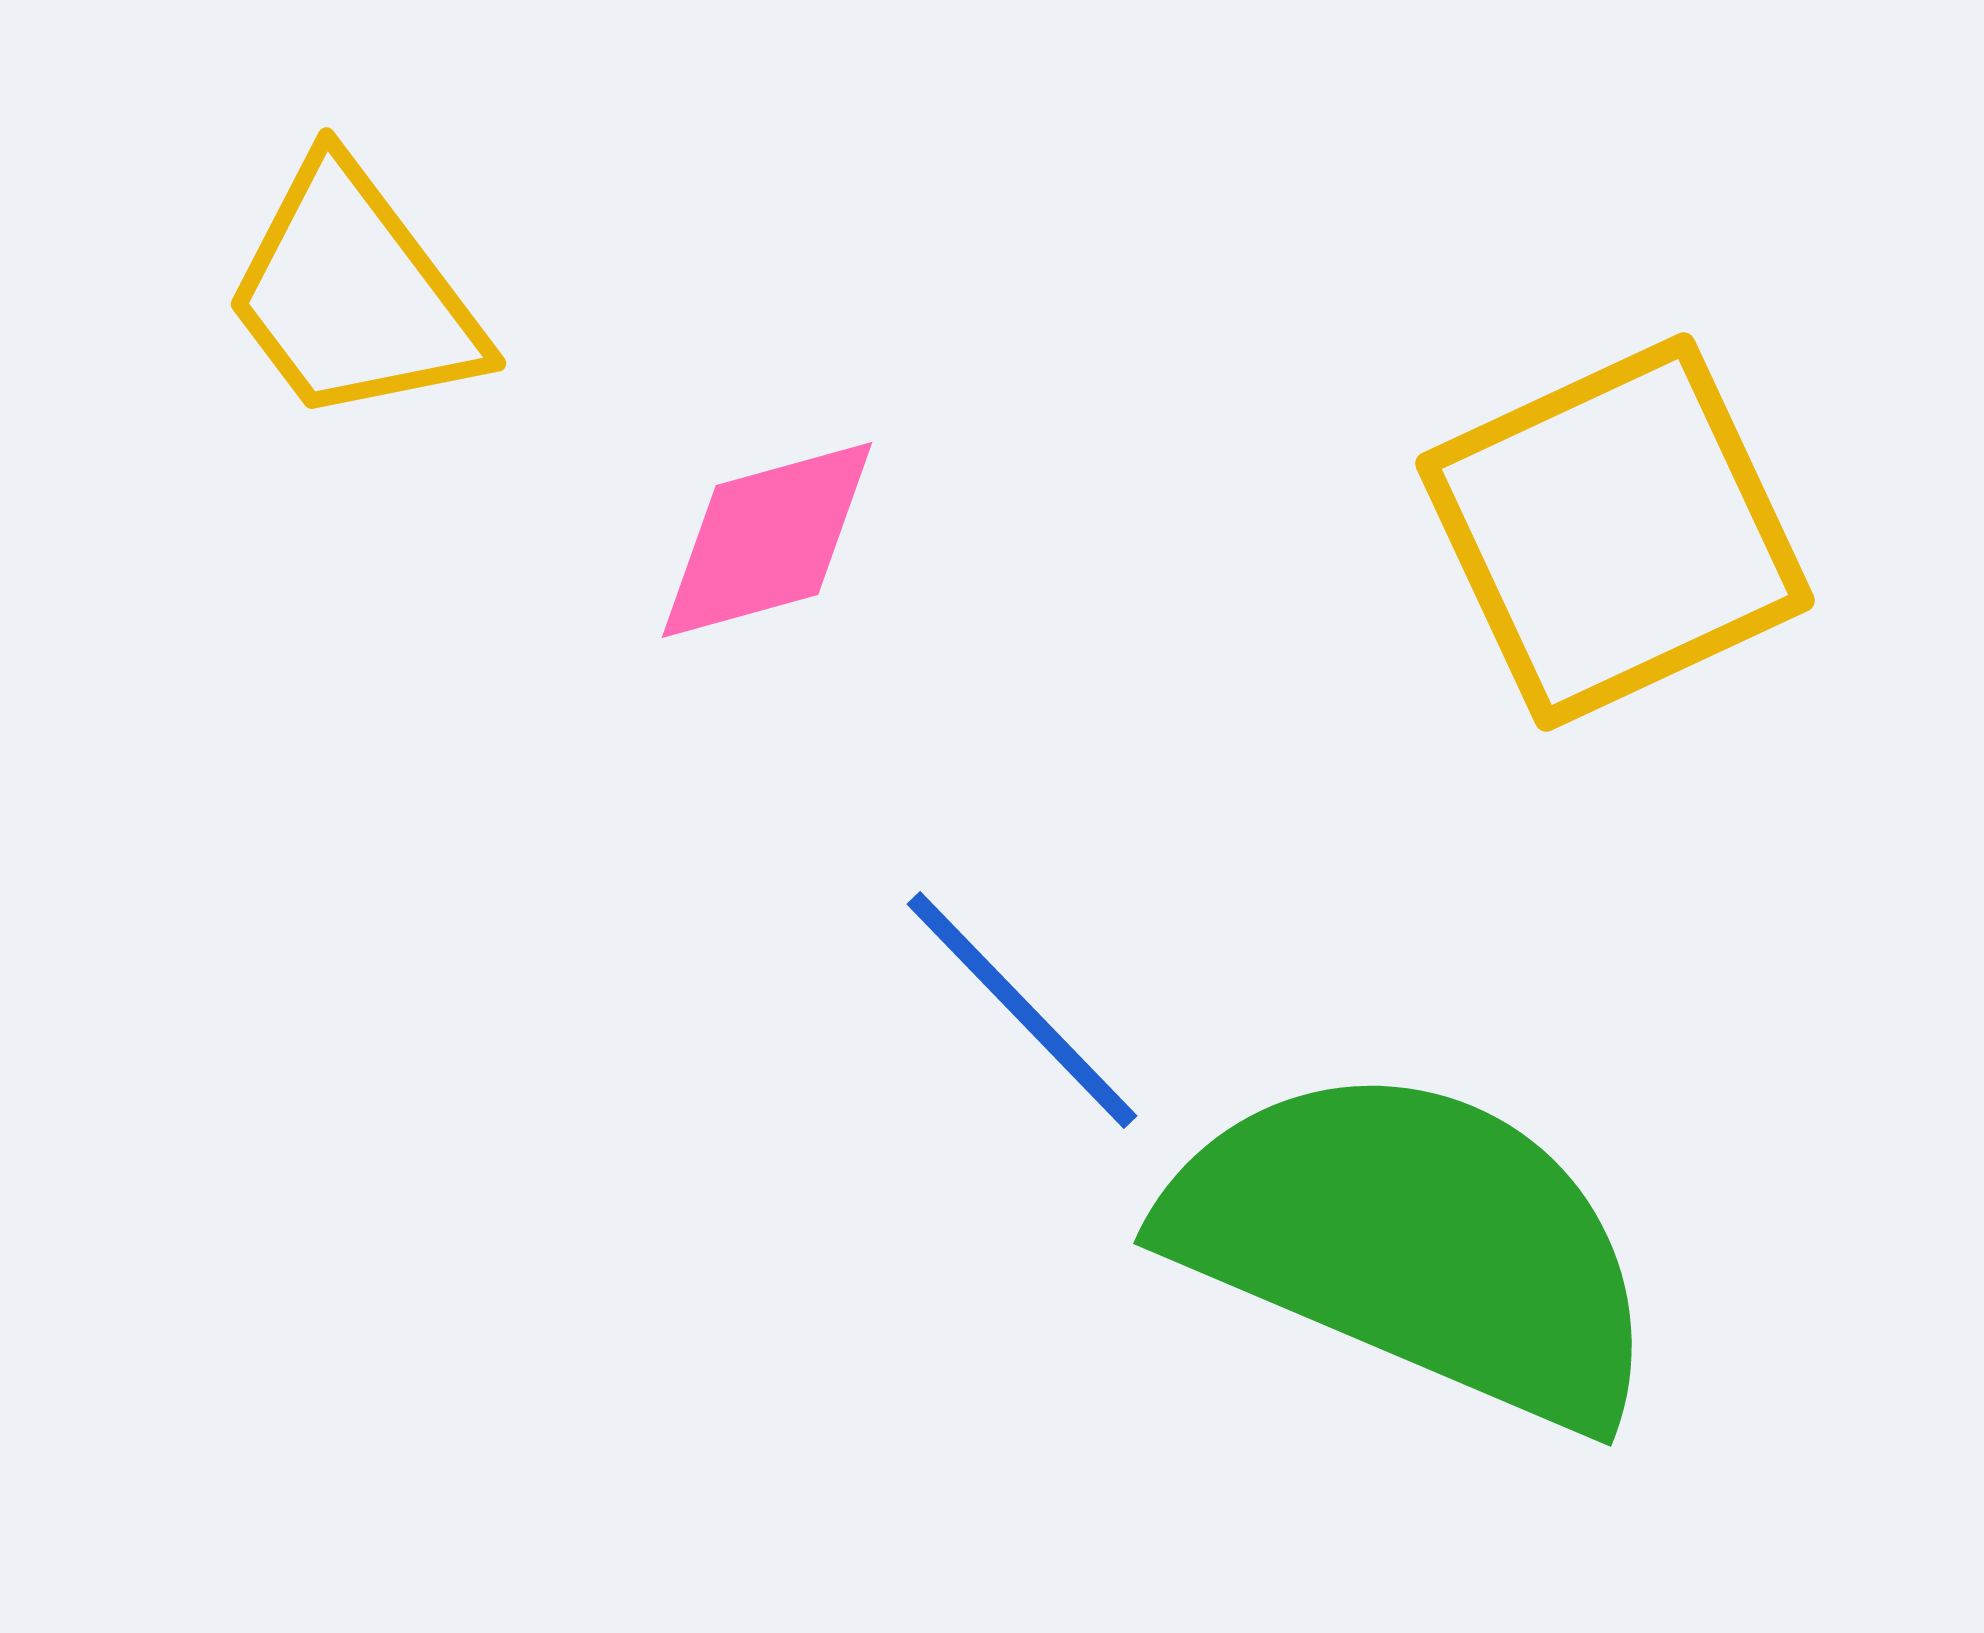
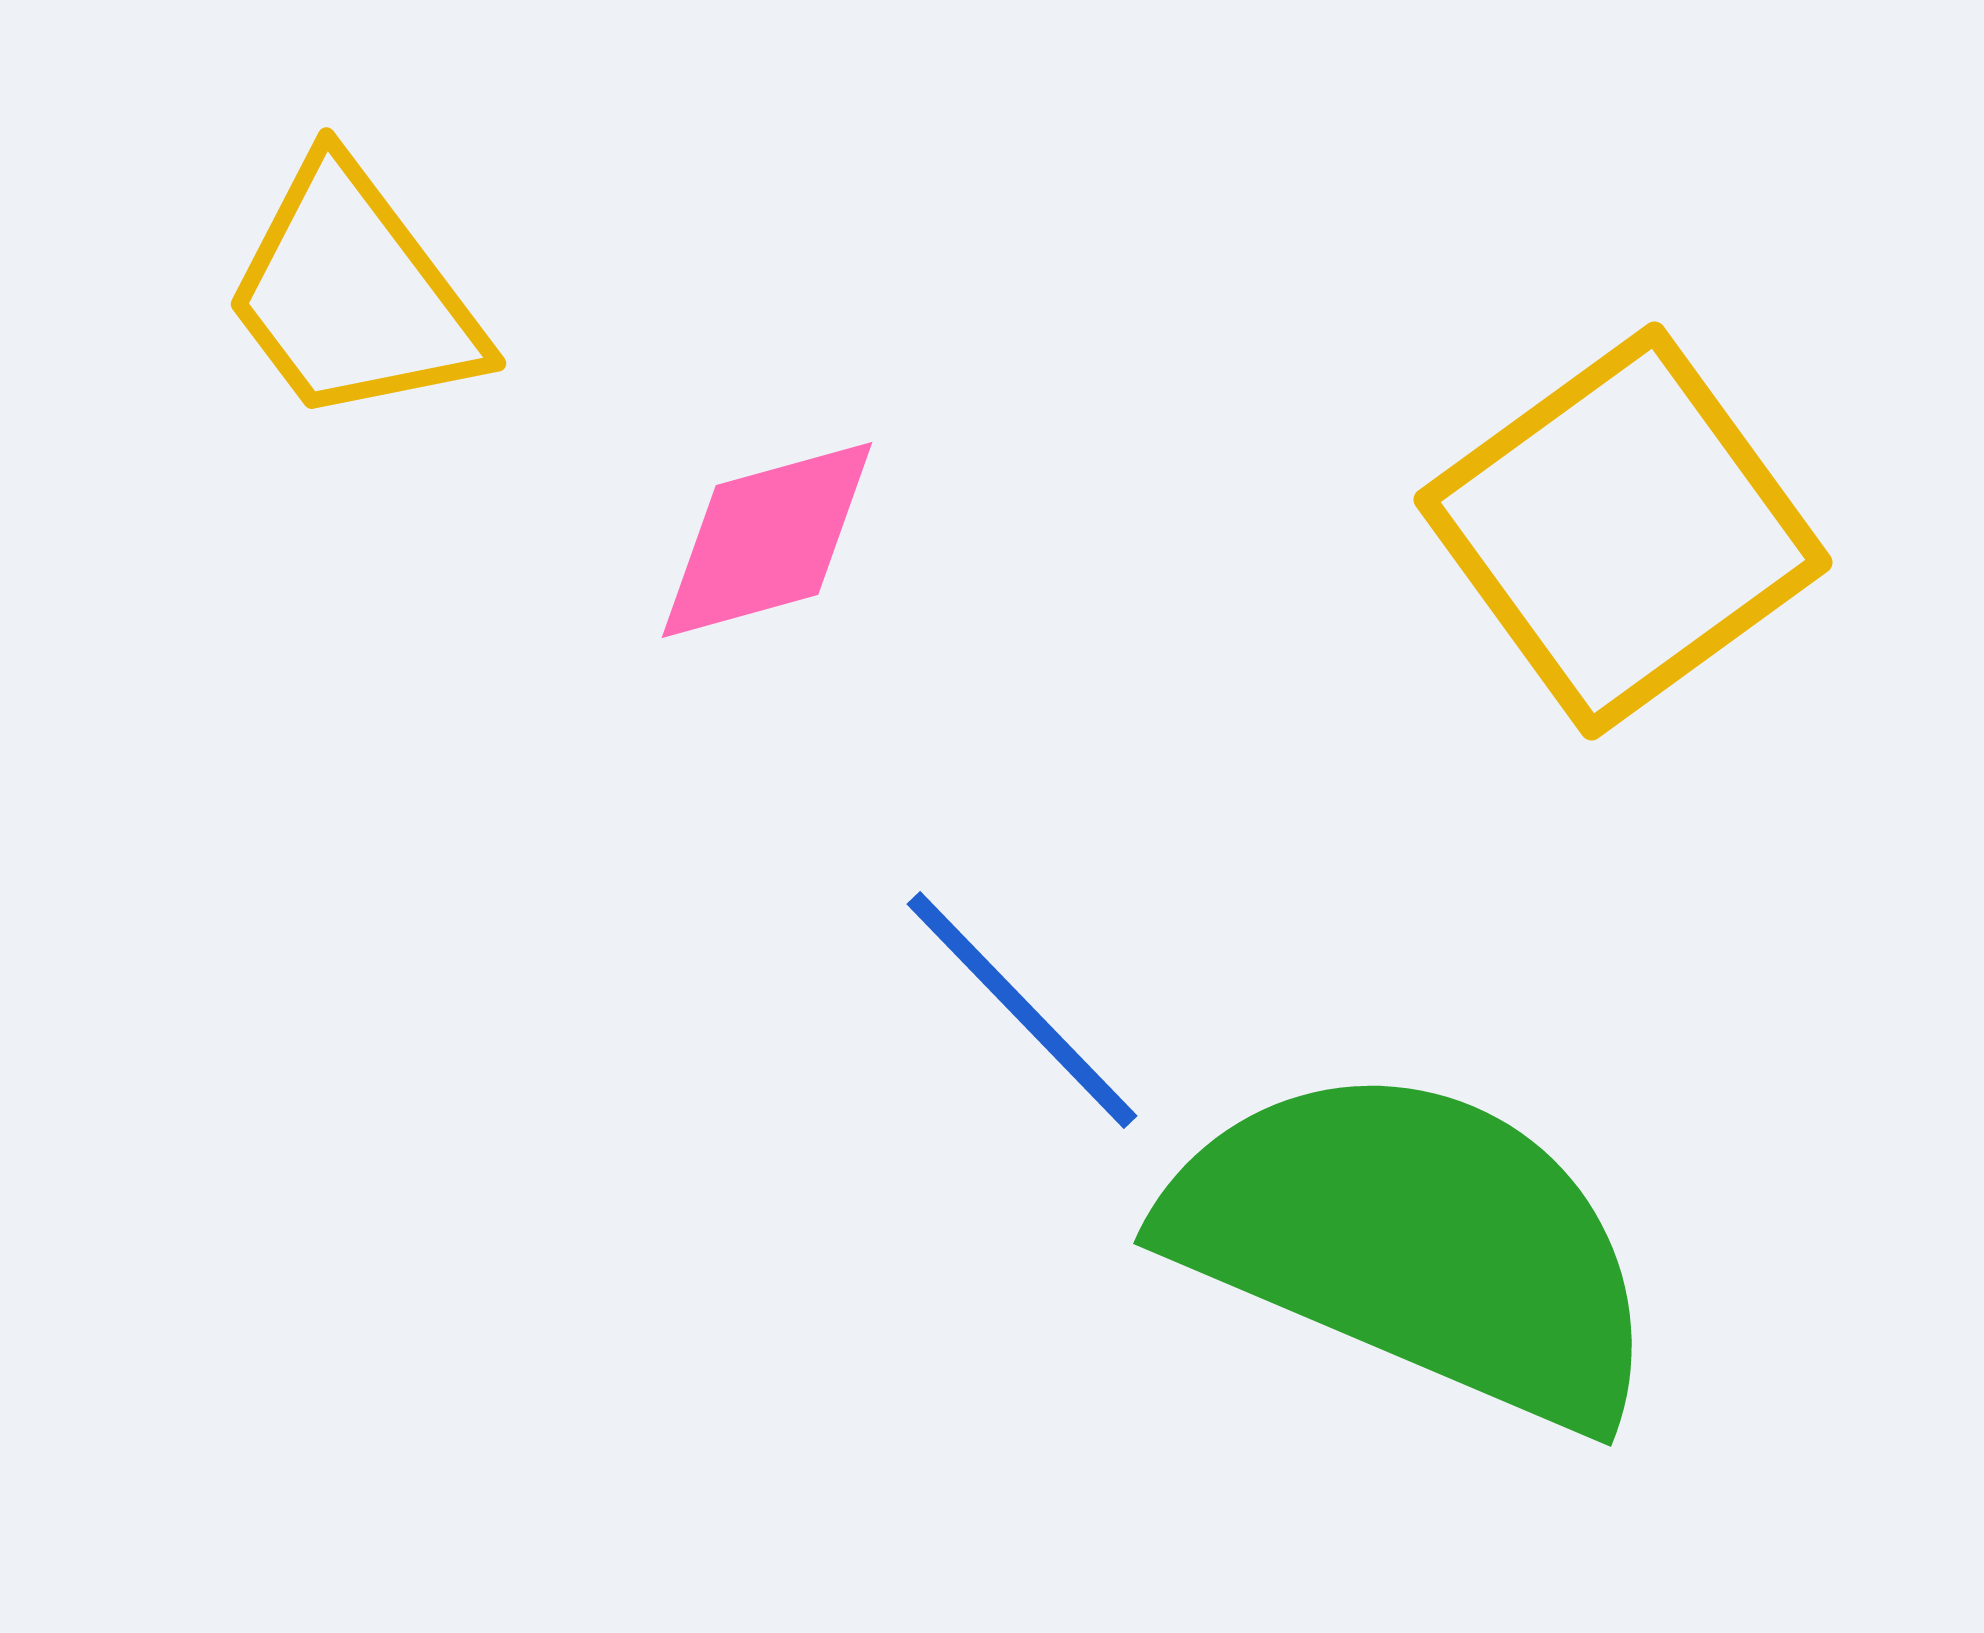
yellow square: moved 8 px right, 1 px up; rotated 11 degrees counterclockwise
